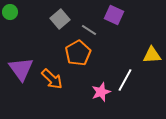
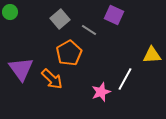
orange pentagon: moved 9 px left
white line: moved 1 px up
